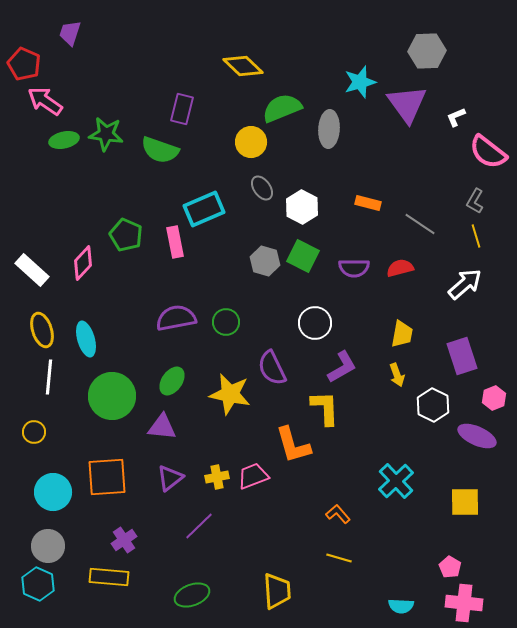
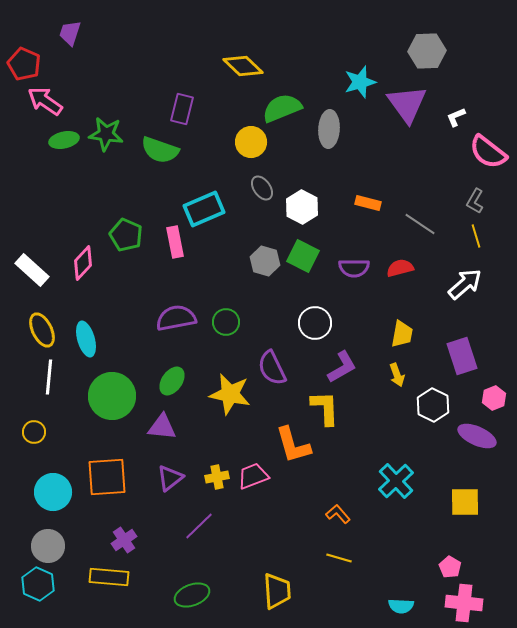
yellow ellipse at (42, 330): rotated 8 degrees counterclockwise
